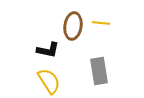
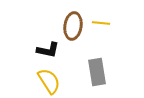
gray rectangle: moved 2 px left, 1 px down
